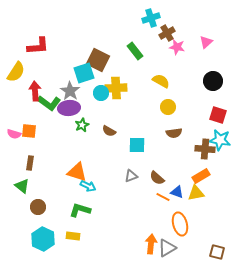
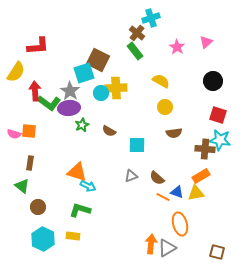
brown cross at (167, 33): moved 30 px left; rotated 21 degrees counterclockwise
pink star at (177, 47): rotated 21 degrees clockwise
yellow circle at (168, 107): moved 3 px left
